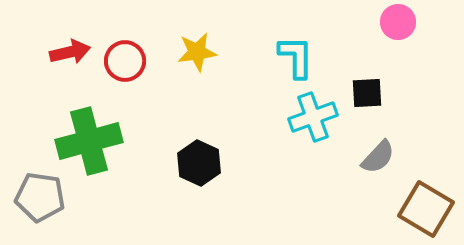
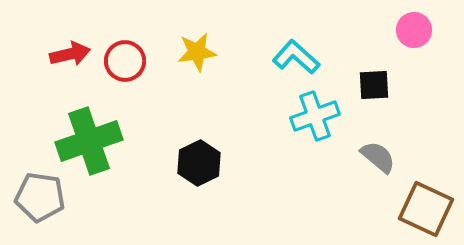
pink circle: moved 16 px right, 8 px down
red arrow: moved 2 px down
cyan L-shape: rotated 48 degrees counterclockwise
black square: moved 7 px right, 8 px up
cyan cross: moved 2 px right, 1 px up
green cross: rotated 4 degrees counterclockwise
gray semicircle: rotated 93 degrees counterclockwise
black hexagon: rotated 9 degrees clockwise
brown square: rotated 6 degrees counterclockwise
